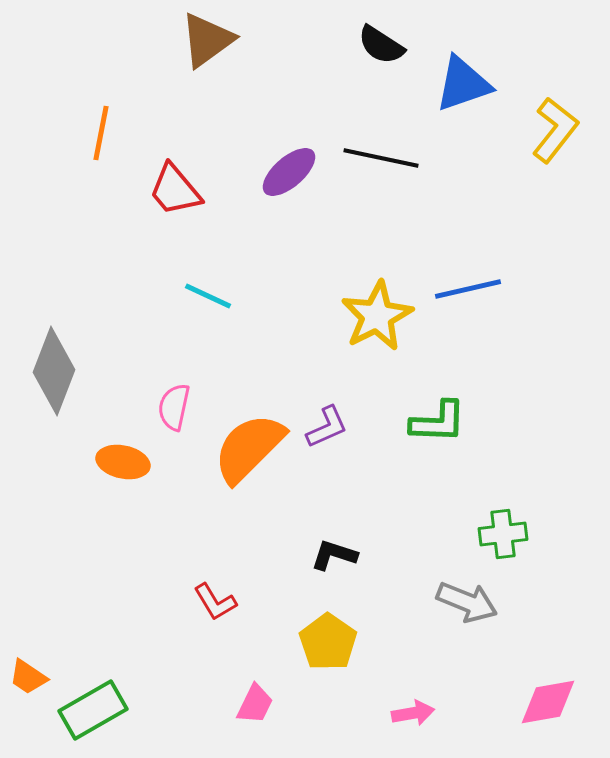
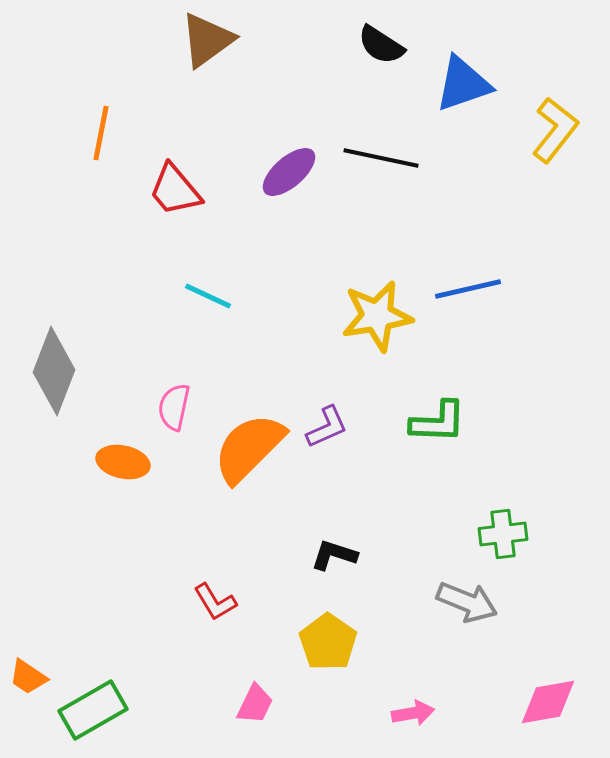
yellow star: rotated 18 degrees clockwise
